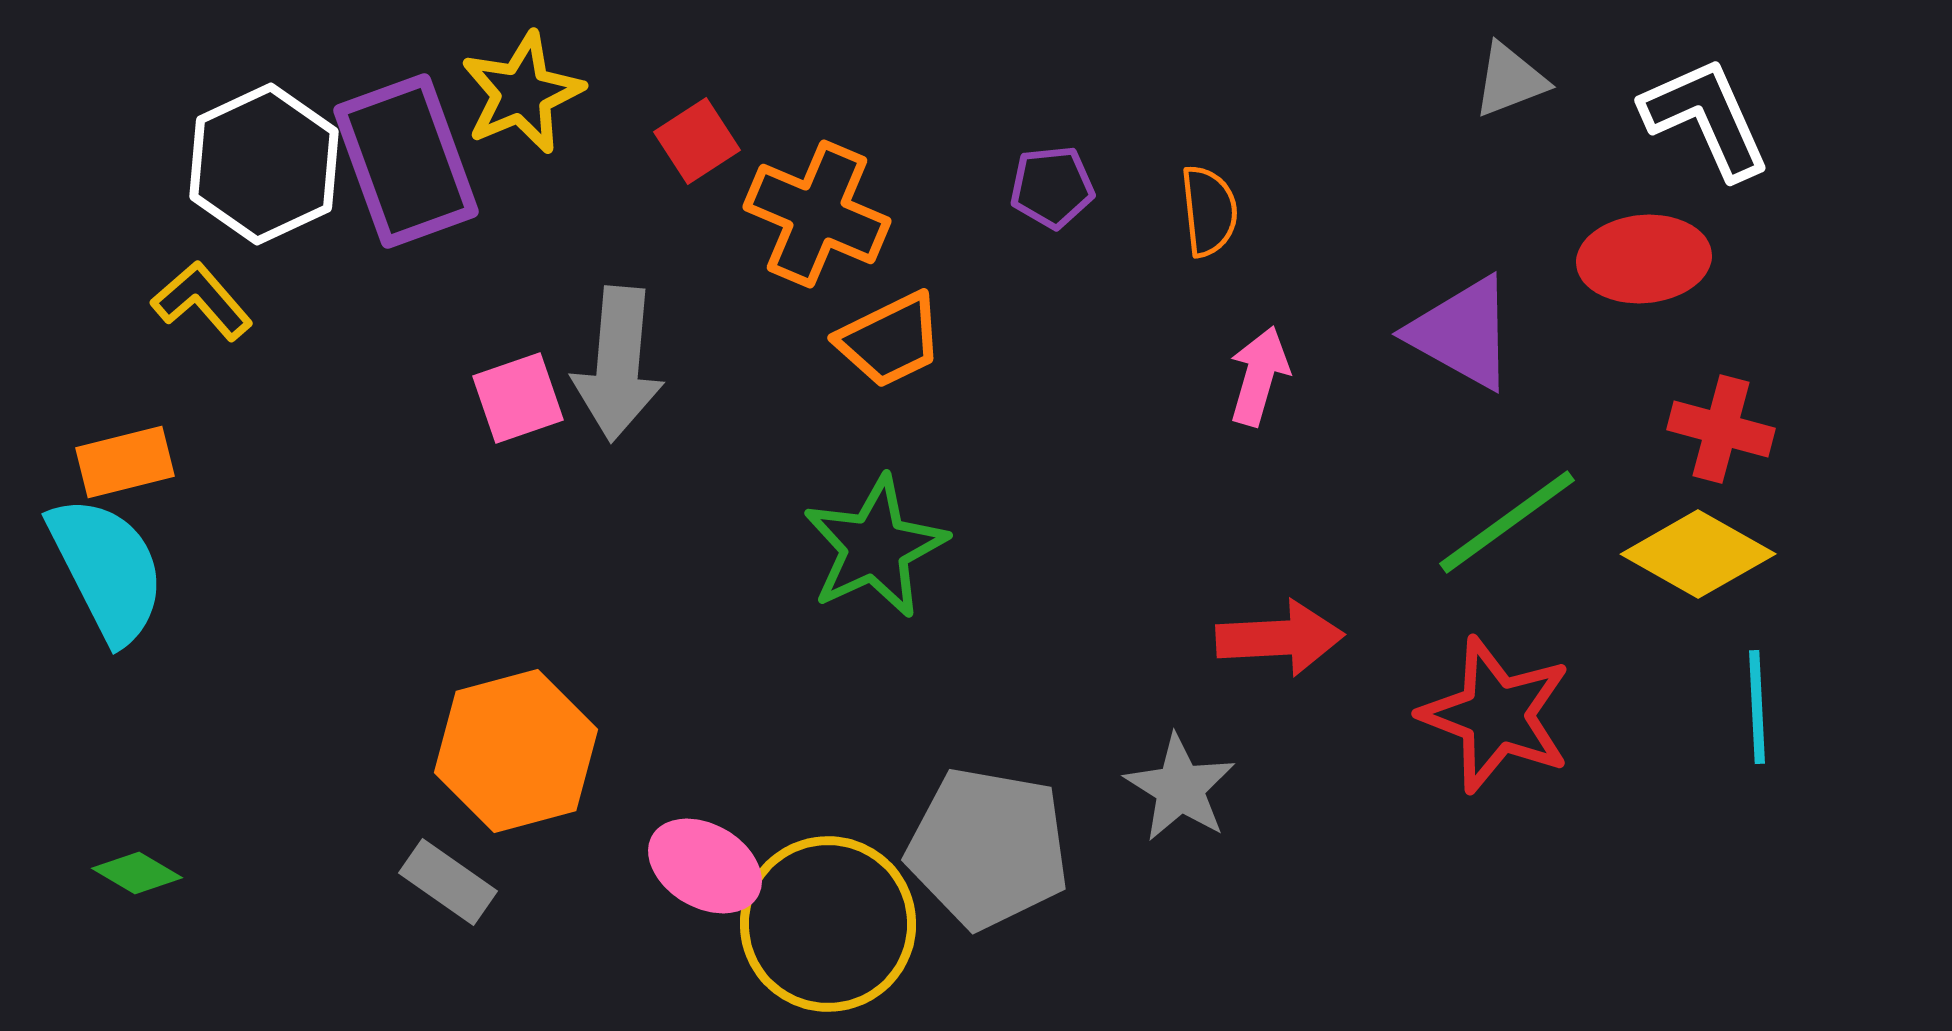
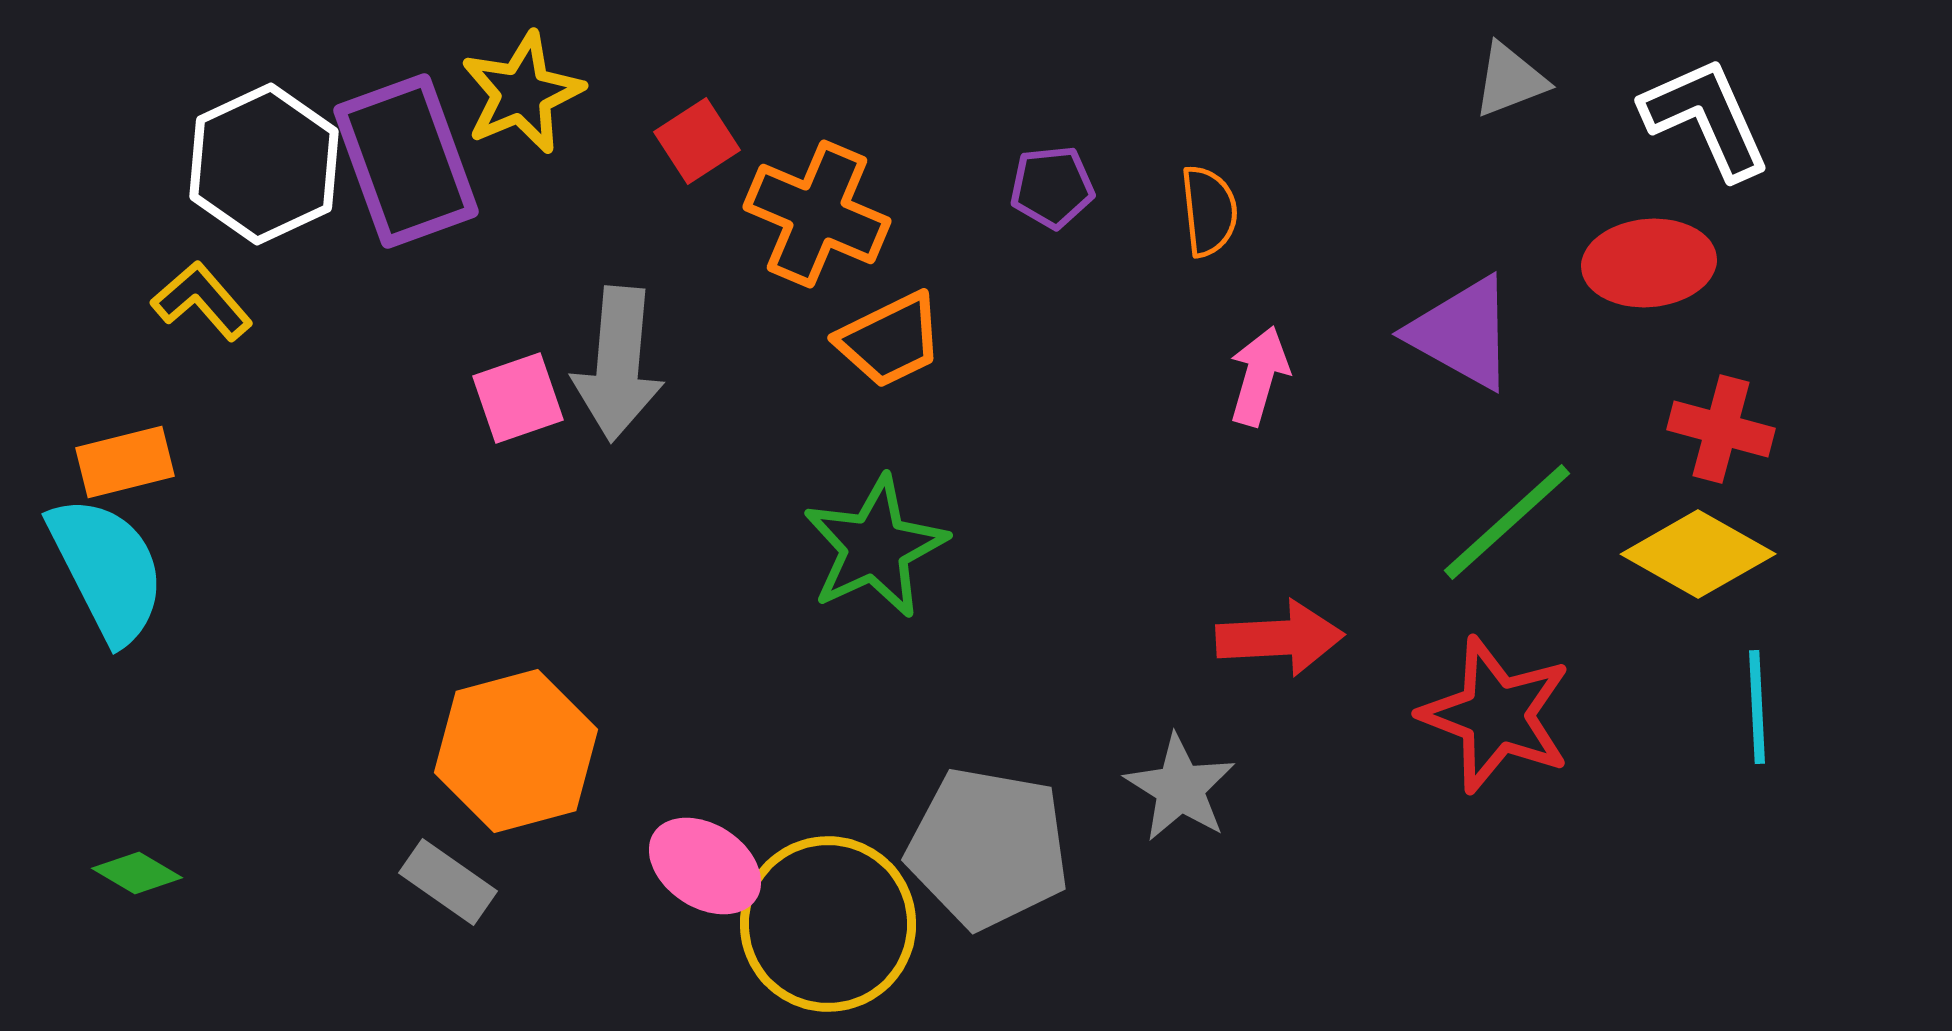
red ellipse: moved 5 px right, 4 px down
green line: rotated 6 degrees counterclockwise
pink ellipse: rotated 3 degrees clockwise
